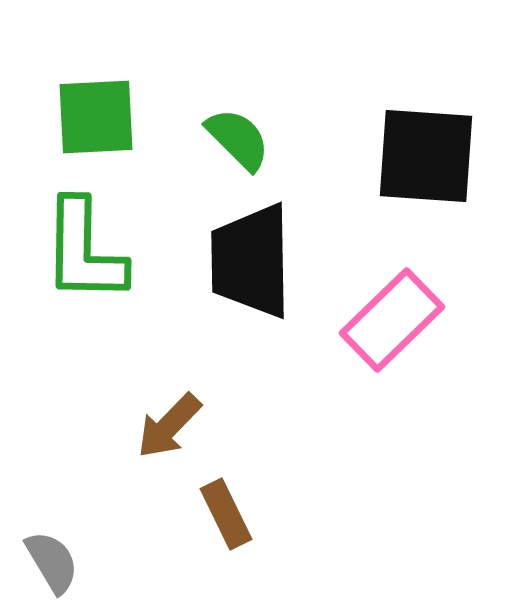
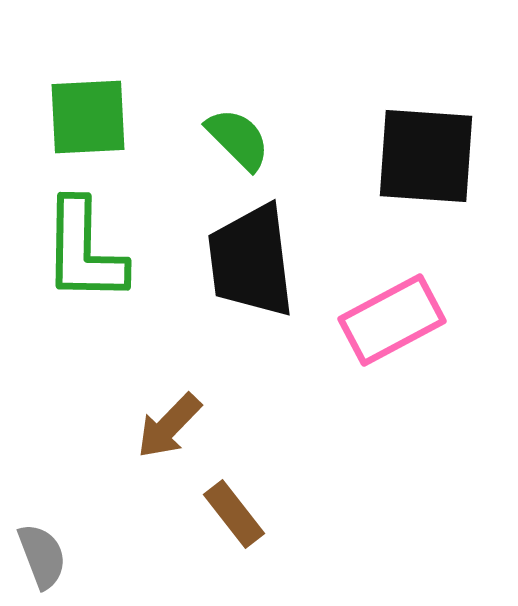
green square: moved 8 px left
black trapezoid: rotated 6 degrees counterclockwise
pink rectangle: rotated 16 degrees clockwise
brown rectangle: moved 8 px right; rotated 12 degrees counterclockwise
gray semicircle: moved 10 px left, 6 px up; rotated 10 degrees clockwise
